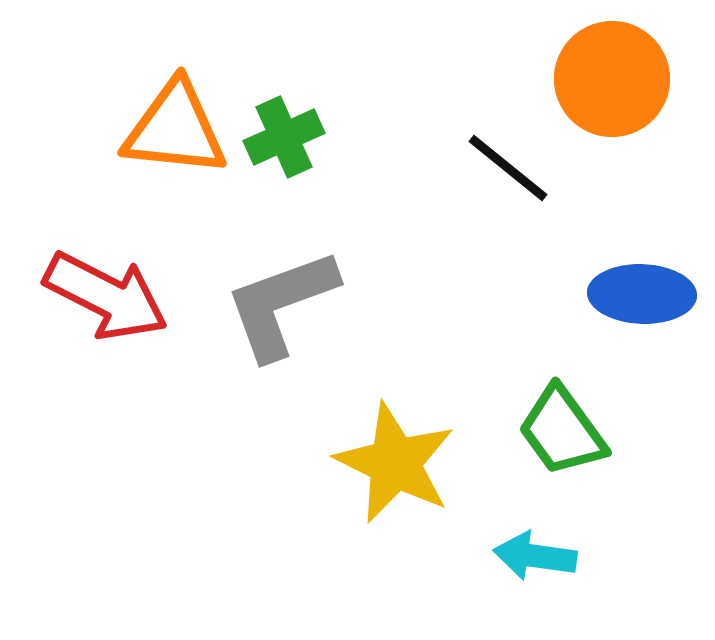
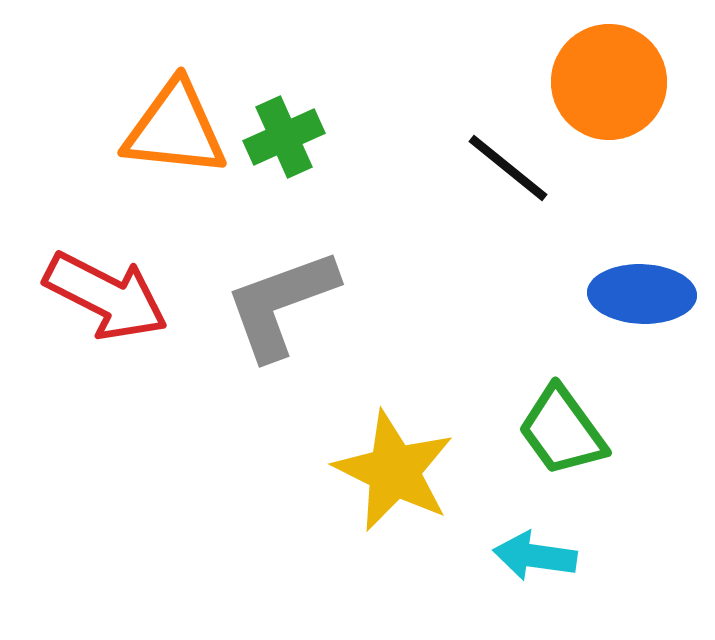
orange circle: moved 3 px left, 3 px down
yellow star: moved 1 px left, 8 px down
